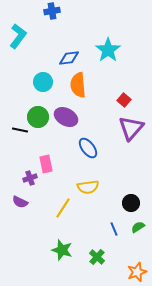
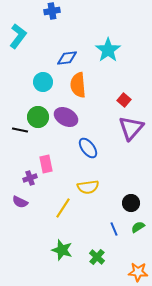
blue diamond: moved 2 px left
orange star: moved 1 px right; rotated 24 degrees clockwise
